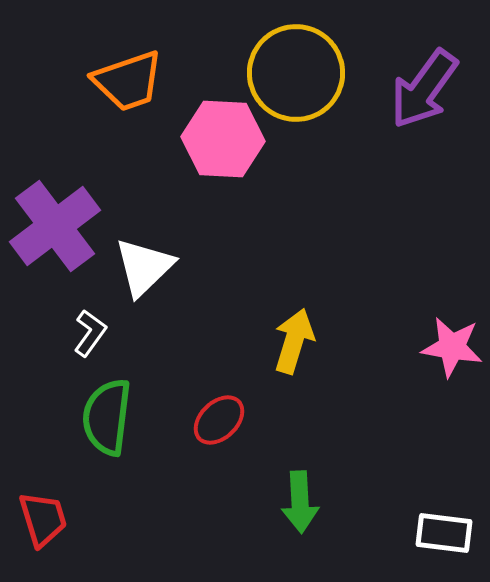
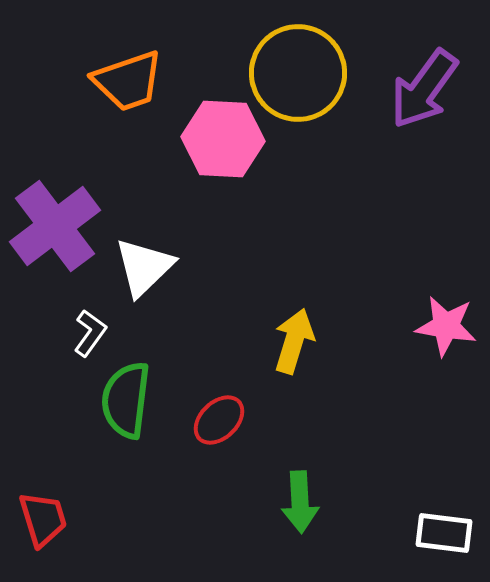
yellow circle: moved 2 px right
pink star: moved 6 px left, 21 px up
green semicircle: moved 19 px right, 17 px up
